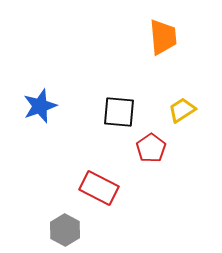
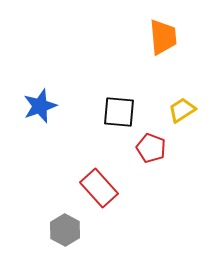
red pentagon: rotated 16 degrees counterclockwise
red rectangle: rotated 21 degrees clockwise
